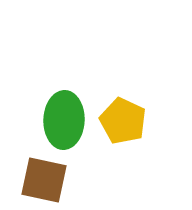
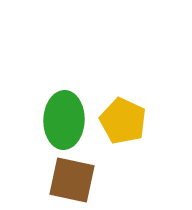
brown square: moved 28 px right
